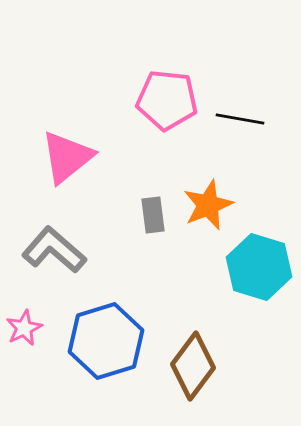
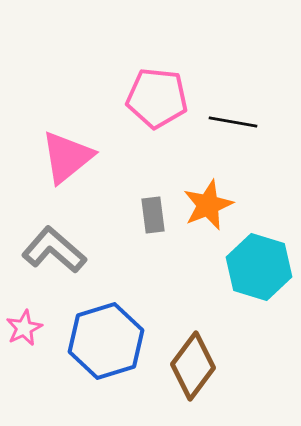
pink pentagon: moved 10 px left, 2 px up
black line: moved 7 px left, 3 px down
